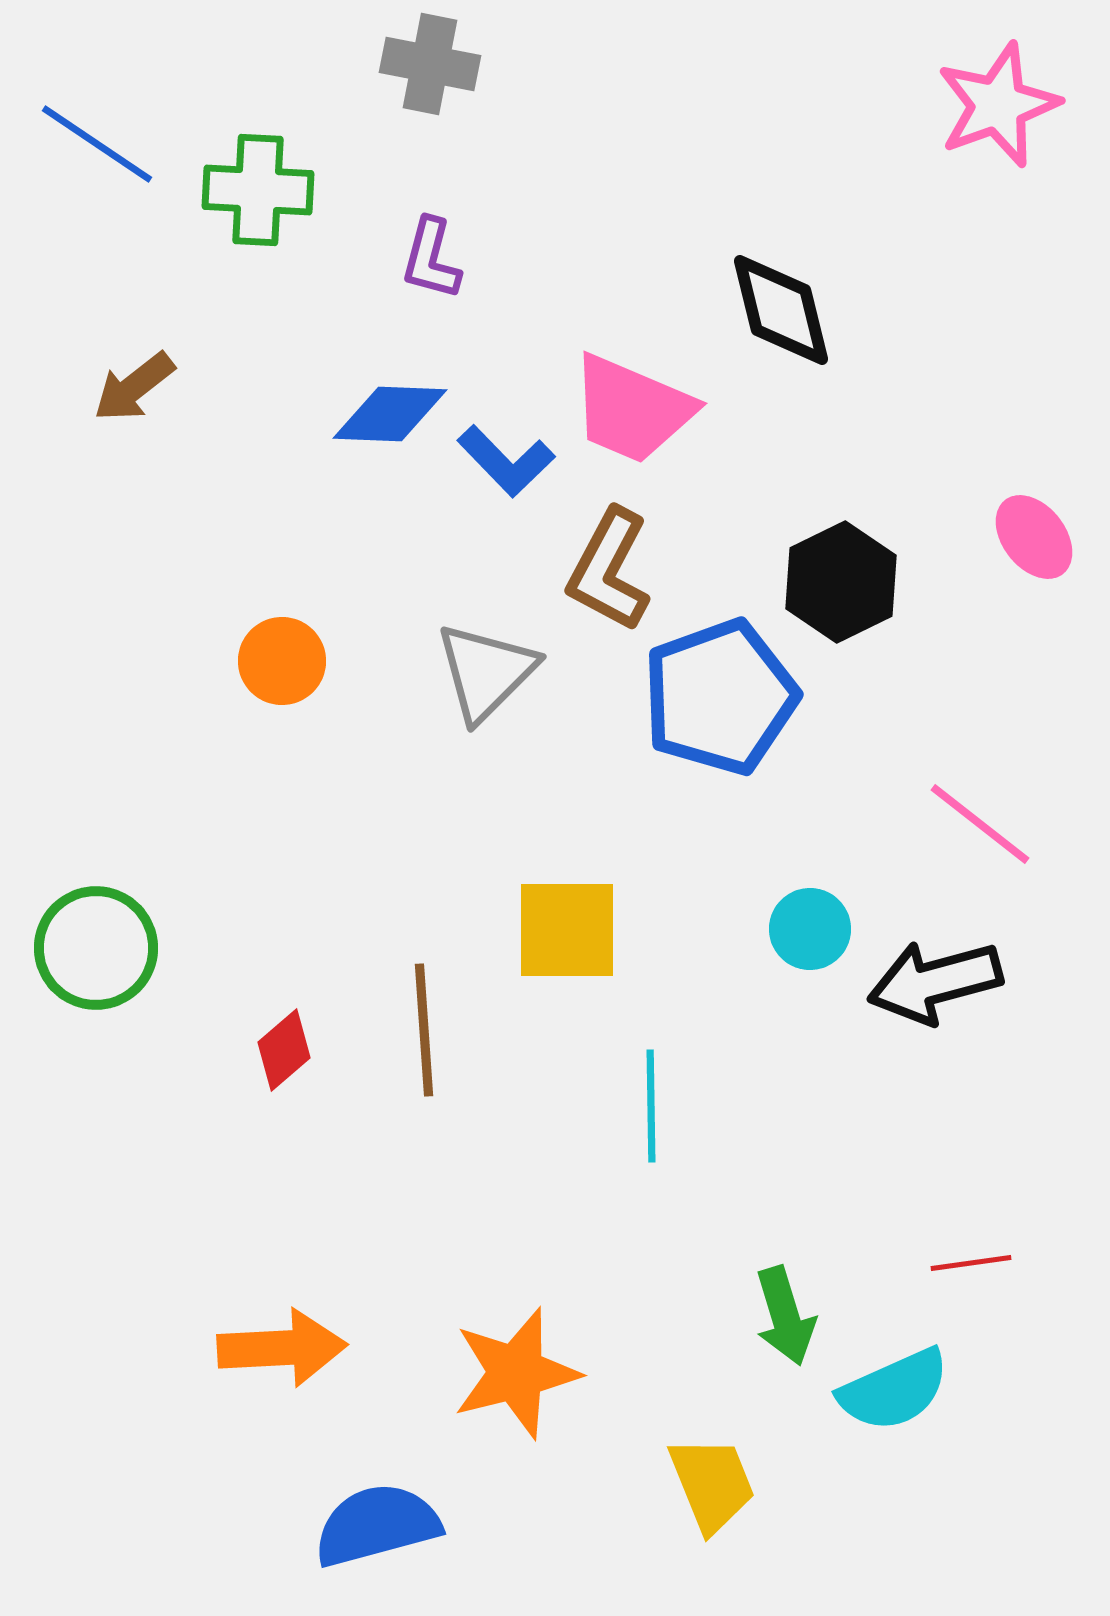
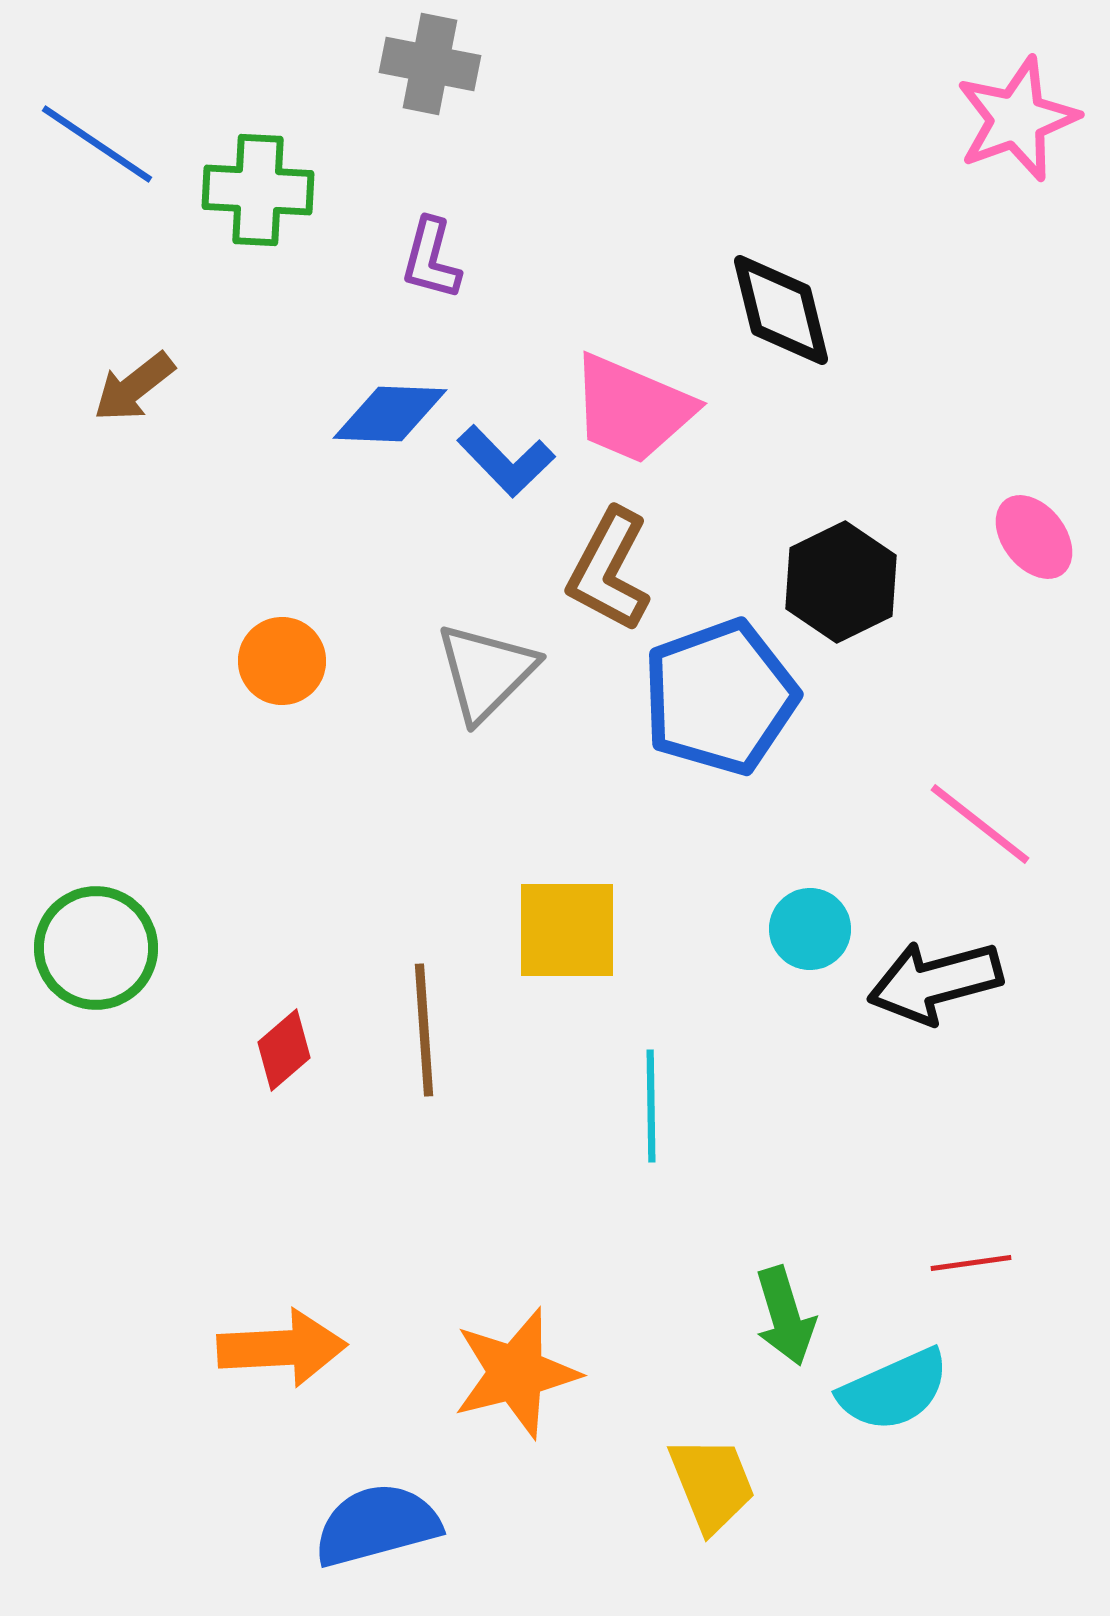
pink star: moved 19 px right, 14 px down
